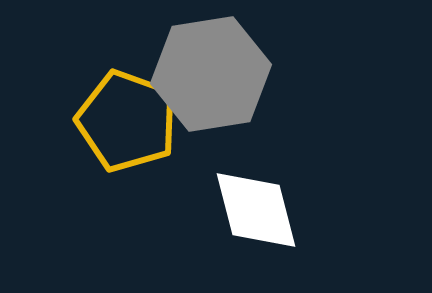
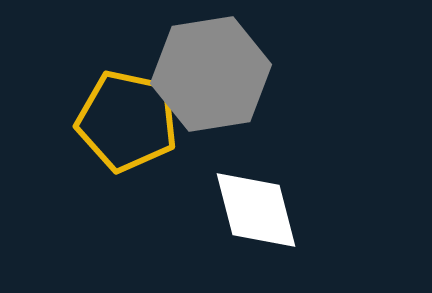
yellow pentagon: rotated 8 degrees counterclockwise
